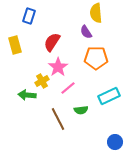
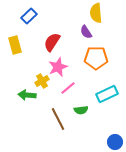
blue rectangle: rotated 28 degrees clockwise
pink star: rotated 12 degrees clockwise
cyan rectangle: moved 2 px left, 2 px up
